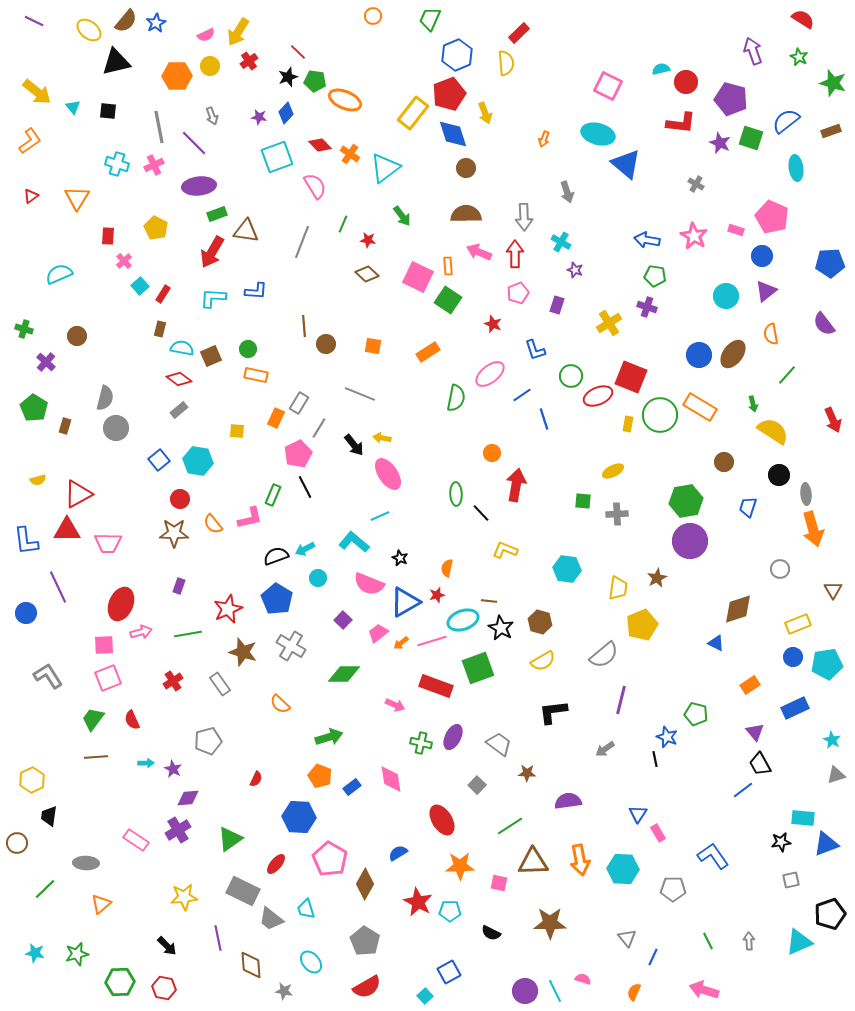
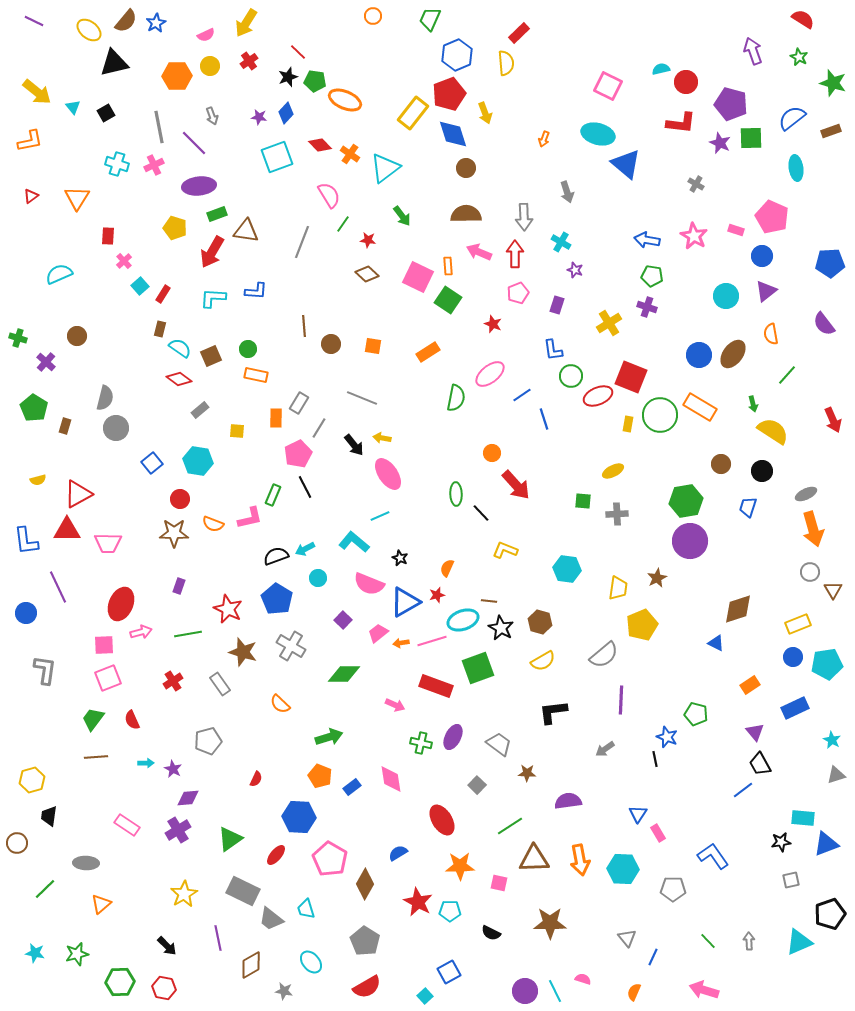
yellow arrow at (238, 32): moved 8 px right, 9 px up
black triangle at (116, 62): moved 2 px left, 1 px down
purple pentagon at (731, 99): moved 5 px down
black square at (108, 111): moved 2 px left, 2 px down; rotated 36 degrees counterclockwise
blue semicircle at (786, 121): moved 6 px right, 3 px up
green square at (751, 138): rotated 20 degrees counterclockwise
orange L-shape at (30, 141): rotated 24 degrees clockwise
pink semicircle at (315, 186): moved 14 px right, 9 px down
green line at (343, 224): rotated 12 degrees clockwise
yellow pentagon at (156, 228): moved 19 px right; rotated 10 degrees counterclockwise
green pentagon at (655, 276): moved 3 px left
green cross at (24, 329): moved 6 px left, 9 px down
brown circle at (326, 344): moved 5 px right
cyan semicircle at (182, 348): moved 2 px left; rotated 25 degrees clockwise
blue L-shape at (535, 350): moved 18 px right; rotated 10 degrees clockwise
gray line at (360, 394): moved 2 px right, 4 px down
gray rectangle at (179, 410): moved 21 px right
orange rectangle at (276, 418): rotated 24 degrees counterclockwise
blue square at (159, 460): moved 7 px left, 3 px down
brown circle at (724, 462): moved 3 px left, 2 px down
black circle at (779, 475): moved 17 px left, 4 px up
red arrow at (516, 485): rotated 128 degrees clockwise
gray ellipse at (806, 494): rotated 70 degrees clockwise
orange semicircle at (213, 524): rotated 30 degrees counterclockwise
orange semicircle at (447, 568): rotated 12 degrees clockwise
gray circle at (780, 569): moved 30 px right, 3 px down
red star at (228, 609): rotated 24 degrees counterclockwise
orange arrow at (401, 643): rotated 28 degrees clockwise
gray L-shape at (48, 676): moved 3 px left, 6 px up; rotated 40 degrees clockwise
purple line at (621, 700): rotated 12 degrees counterclockwise
yellow hexagon at (32, 780): rotated 10 degrees clockwise
pink rectangle at (136, 840): moved 9 px left, 15 px up
brown triangle at (533, 862): moved 1 px right, 3 px up
red ellipse at (276, 864): moved 9 px up
yellow star at (184, 897): moved 3 px up; rotated 24 degrees counterclockwise
green line at (708, 941): rotated 18 degrees counterclockwise
brown diamond at (251, 965): rotated 64 degrees clockwise
